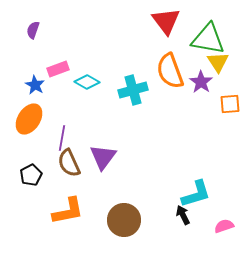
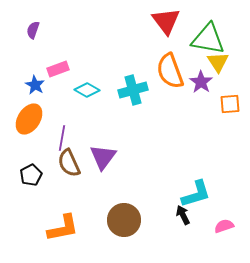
cyan diamond: moved 8 px down
orange L-shape: moved 5 px left, 17 px down
